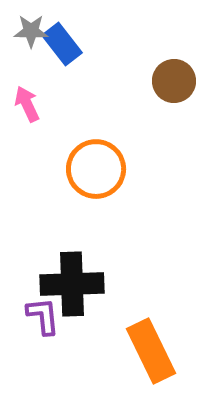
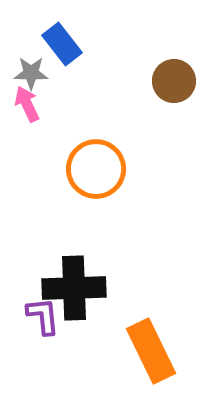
gray star: moved 42 px down
black cross: moved 2 px right, 4 px down
